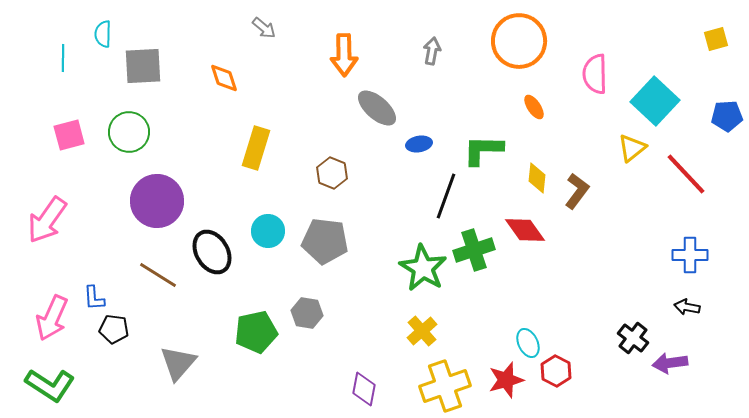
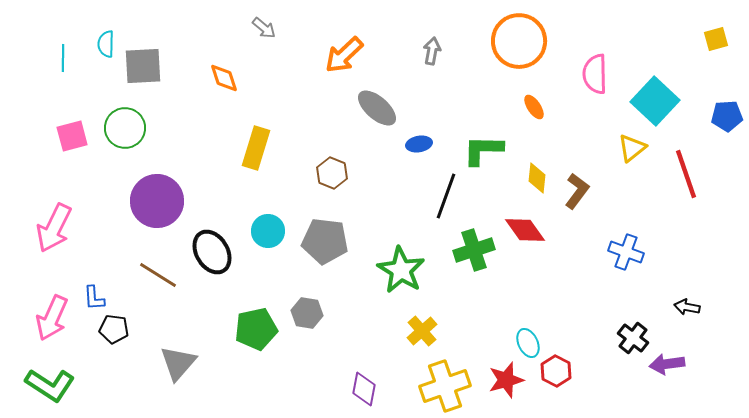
cyan semicircle at (103, 34): moved 3 px right, 10 px down
orange arrow at (344, 55): rotated 48 degrees clockwise
green circle at (129, 132): moved 4 px left, 4 px up
pink square at (69, 135): moved 3 px right, 1 px down
red line at (686, 174): rotated 24 degrees clockwise
pink arrow at (47, 220): moved 7 px right, 8 px down; rotated 9 degrees counterclockwise
blue cross at (690, 255): moved 64 px left, 3 px up; rotated 20 degrees clockwise
green star at (423, 268): moved 22 px left, 2 px down
green pentagon at (256, 332): moved 3 px up
purple arrow at (670, 363): moved 3 px left, 1 px down
